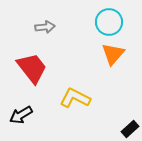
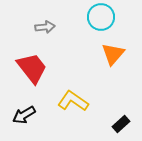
cyan circle: moved 8 px left, 5 px up
yellow L-shape: moved 2 px left, 3 px down; rotated 8 degrees clockwise
black arrow: moved 3 px right
black rectangle: moved 9 px left, 5 px up
